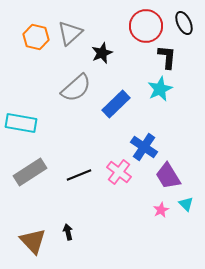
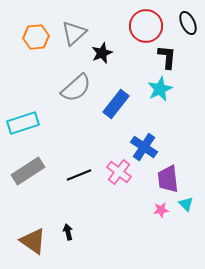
black ellipse: moved 4 px right
gray triangle: moved 4 px right
orange hexagon: rotated 20 degrees counterclockwise
blue rectangle: rotated 8 degrees counterclockwise
cyan rectangle: moved 2 px right; rotated 28 degrees counterclockwise
gray rectangle: moved 2 px left, 1 px up
purple trapezoid: moved 3 px down; rotated 24 degrees clockwise
pink star: rotated 21 degrees clockwise
brown triangle: rotated 12 degrees counterclockwise
